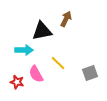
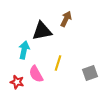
cyan arrow: rotated 78 degrees counterclockwise
yellow line: rotated 63 degrees clockwise
